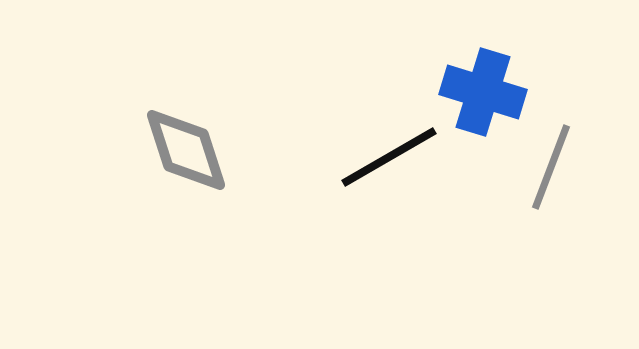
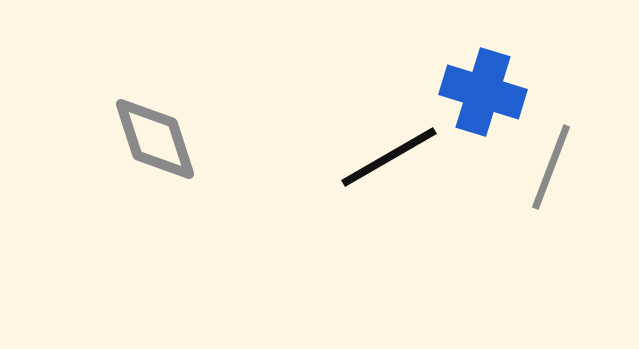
gray diamond: moved 31 px left, 11 px up
